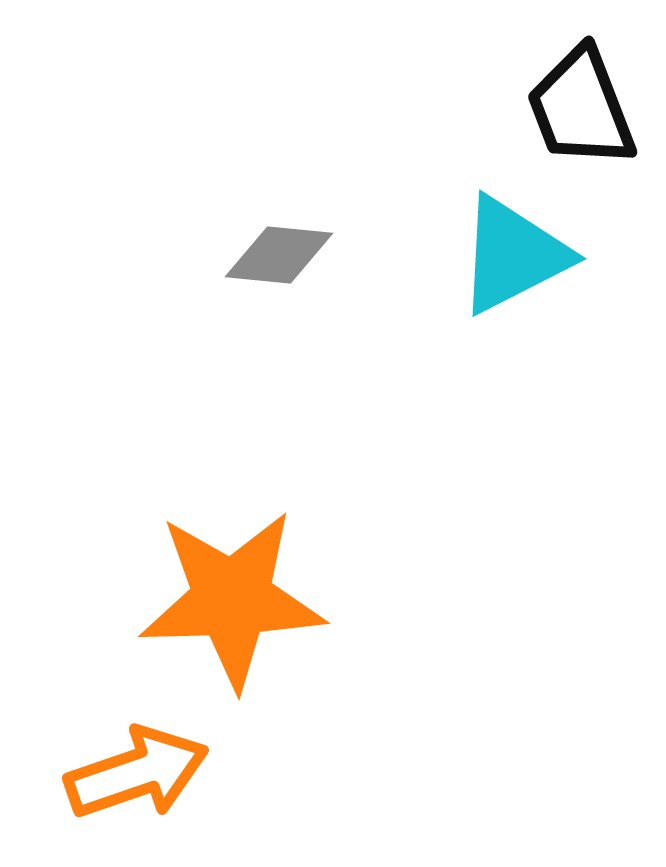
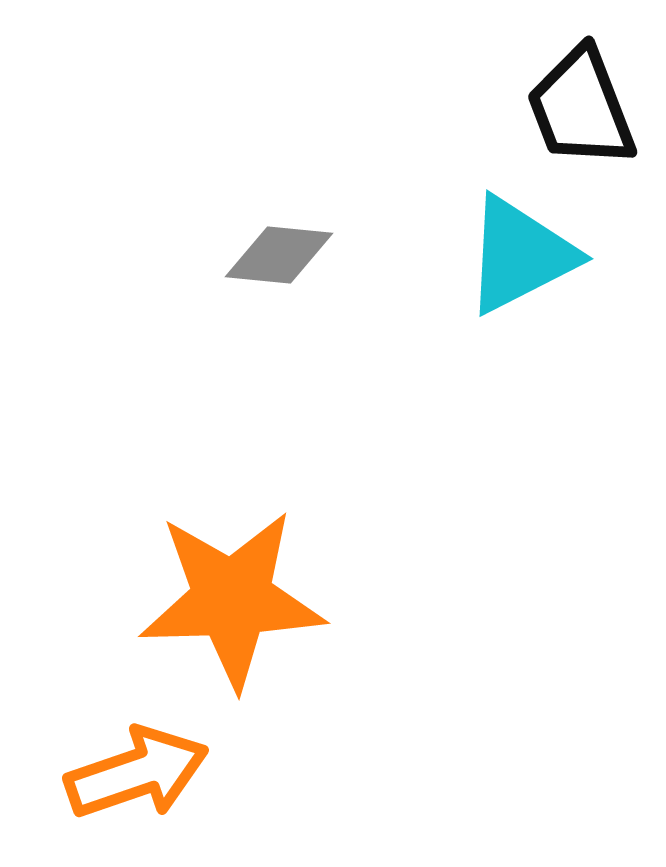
cyan triangle: moved 7 px right
